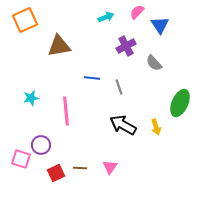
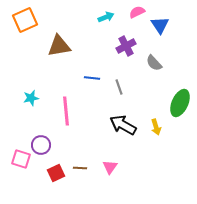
pink semicircle: rotated 21 degrees clockwise
